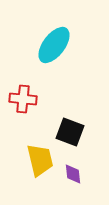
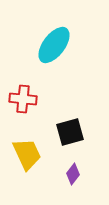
black square: rotated 36 degrees counterclockwise
yellow trapezoid: moved 13 px left, 6 px up; rotated 12 degrees counterclockwise
purple diamond: rotated 45 degrees clockwise
